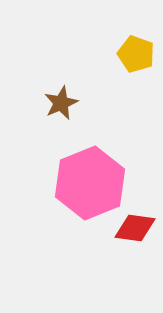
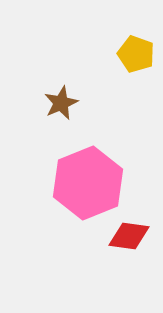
pink hexagon: moved 2 px left
red diamond: moved 6 px left, 8 px down
